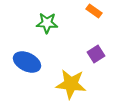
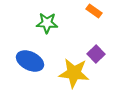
purple square: rotated 12 degrees counterclockwise
blue ellipse: moved 3 px right, 1 px up
yellow star: moved 3 px right, 11 px up
